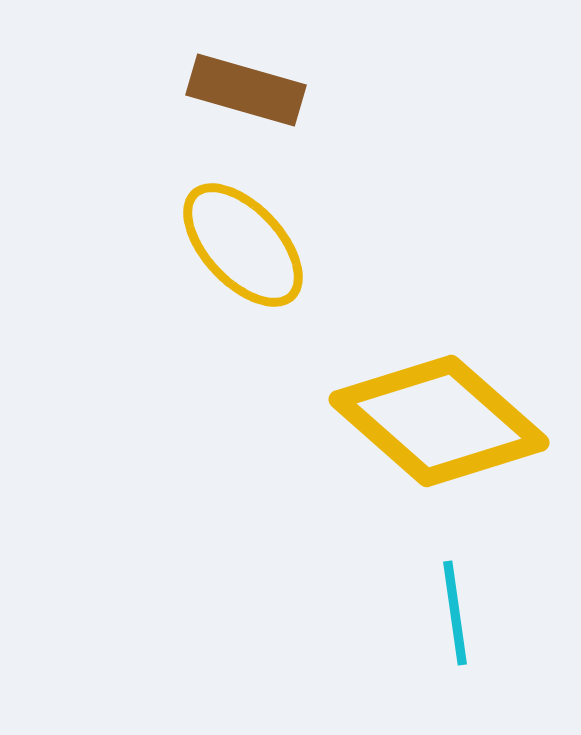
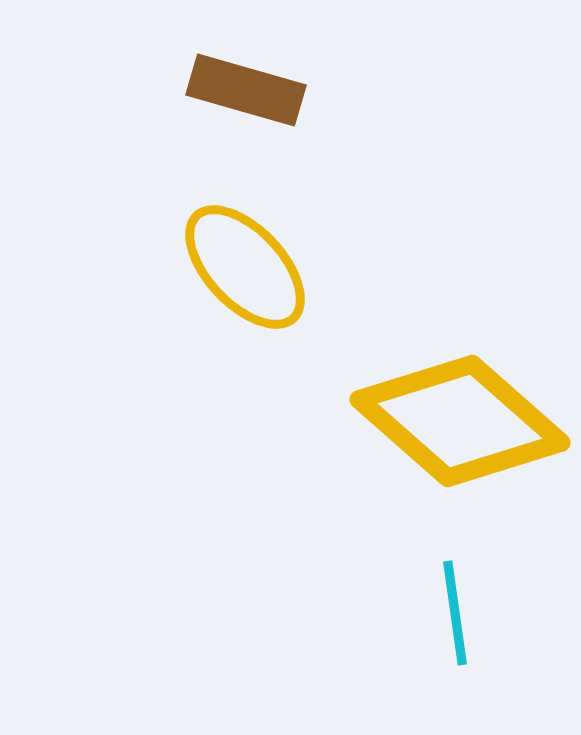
yellow ellipse: moved 2 px right, 22 px down
yellow diamond: moved 21 px right
